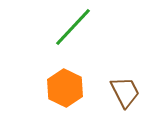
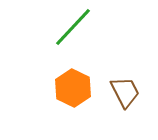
orange hexagon: moved 8 px right
